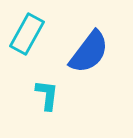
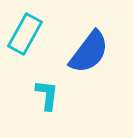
cyan rectangle: moved 2 px left
